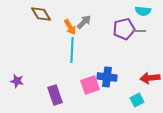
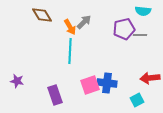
brown diamond: moved 1 px right, 1 px down
gray line: moved 1 px right, 4 px down
cyan line: moved 2 px left, 1 px down
blue cross: moved 6 px down
